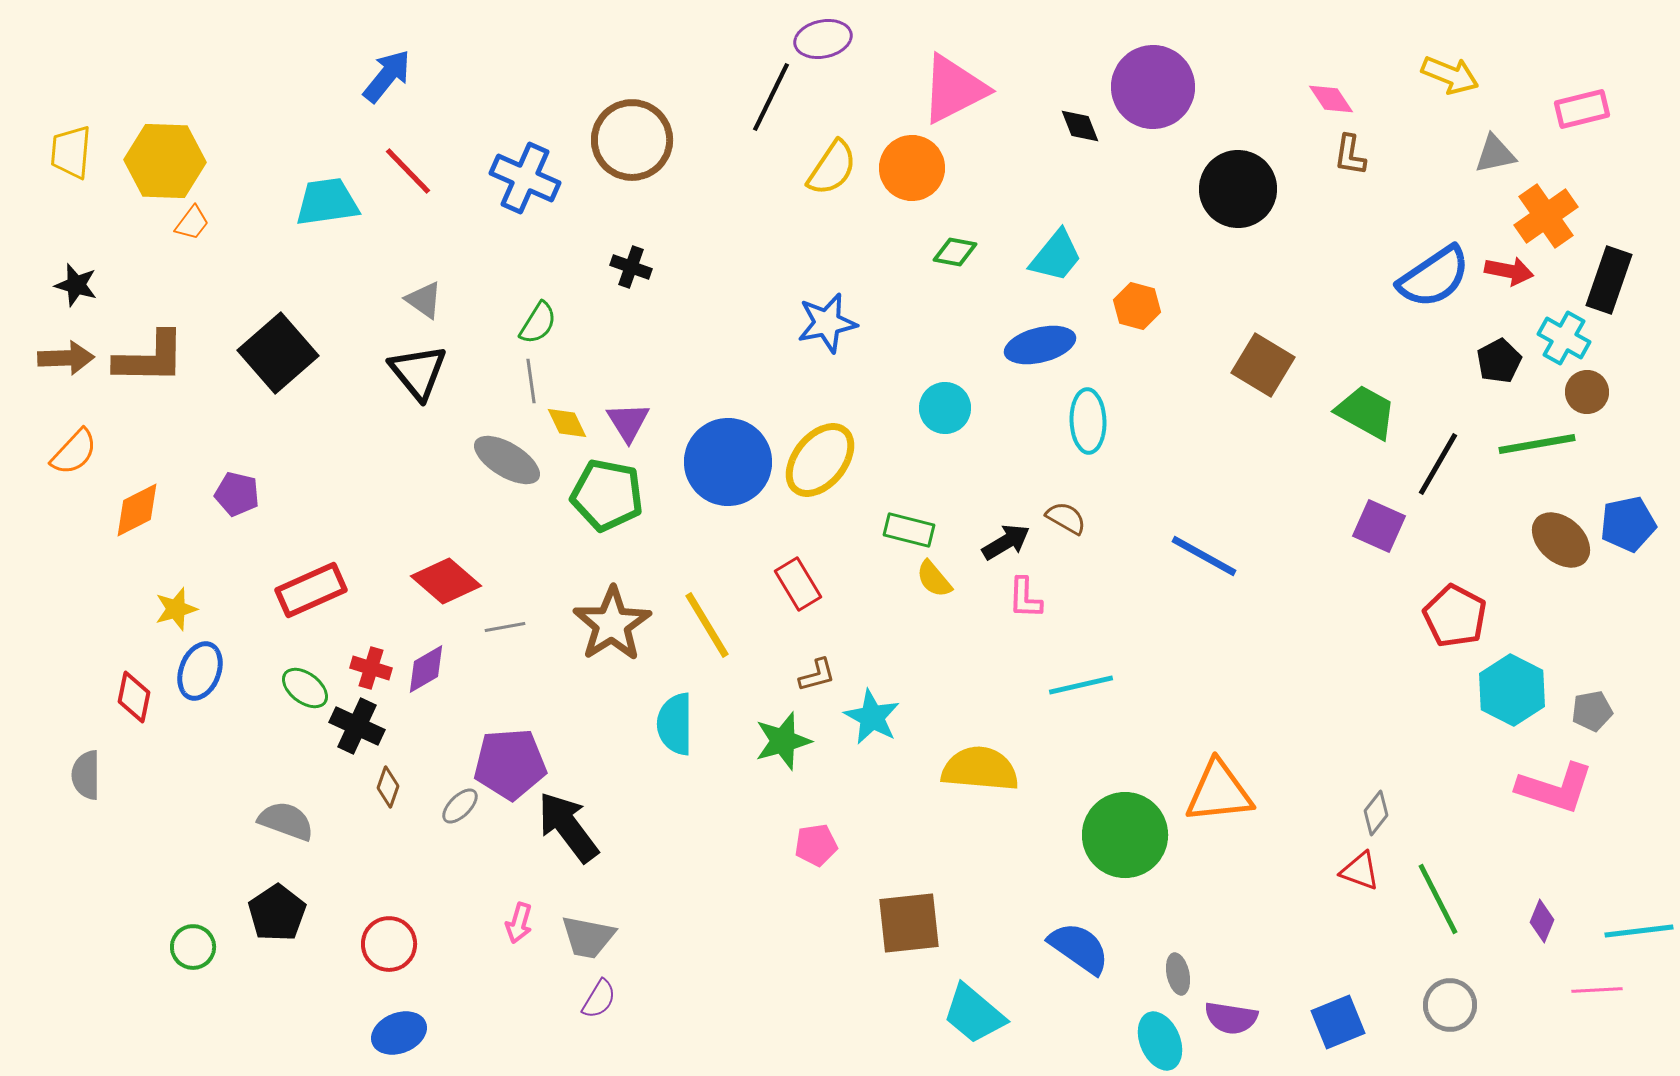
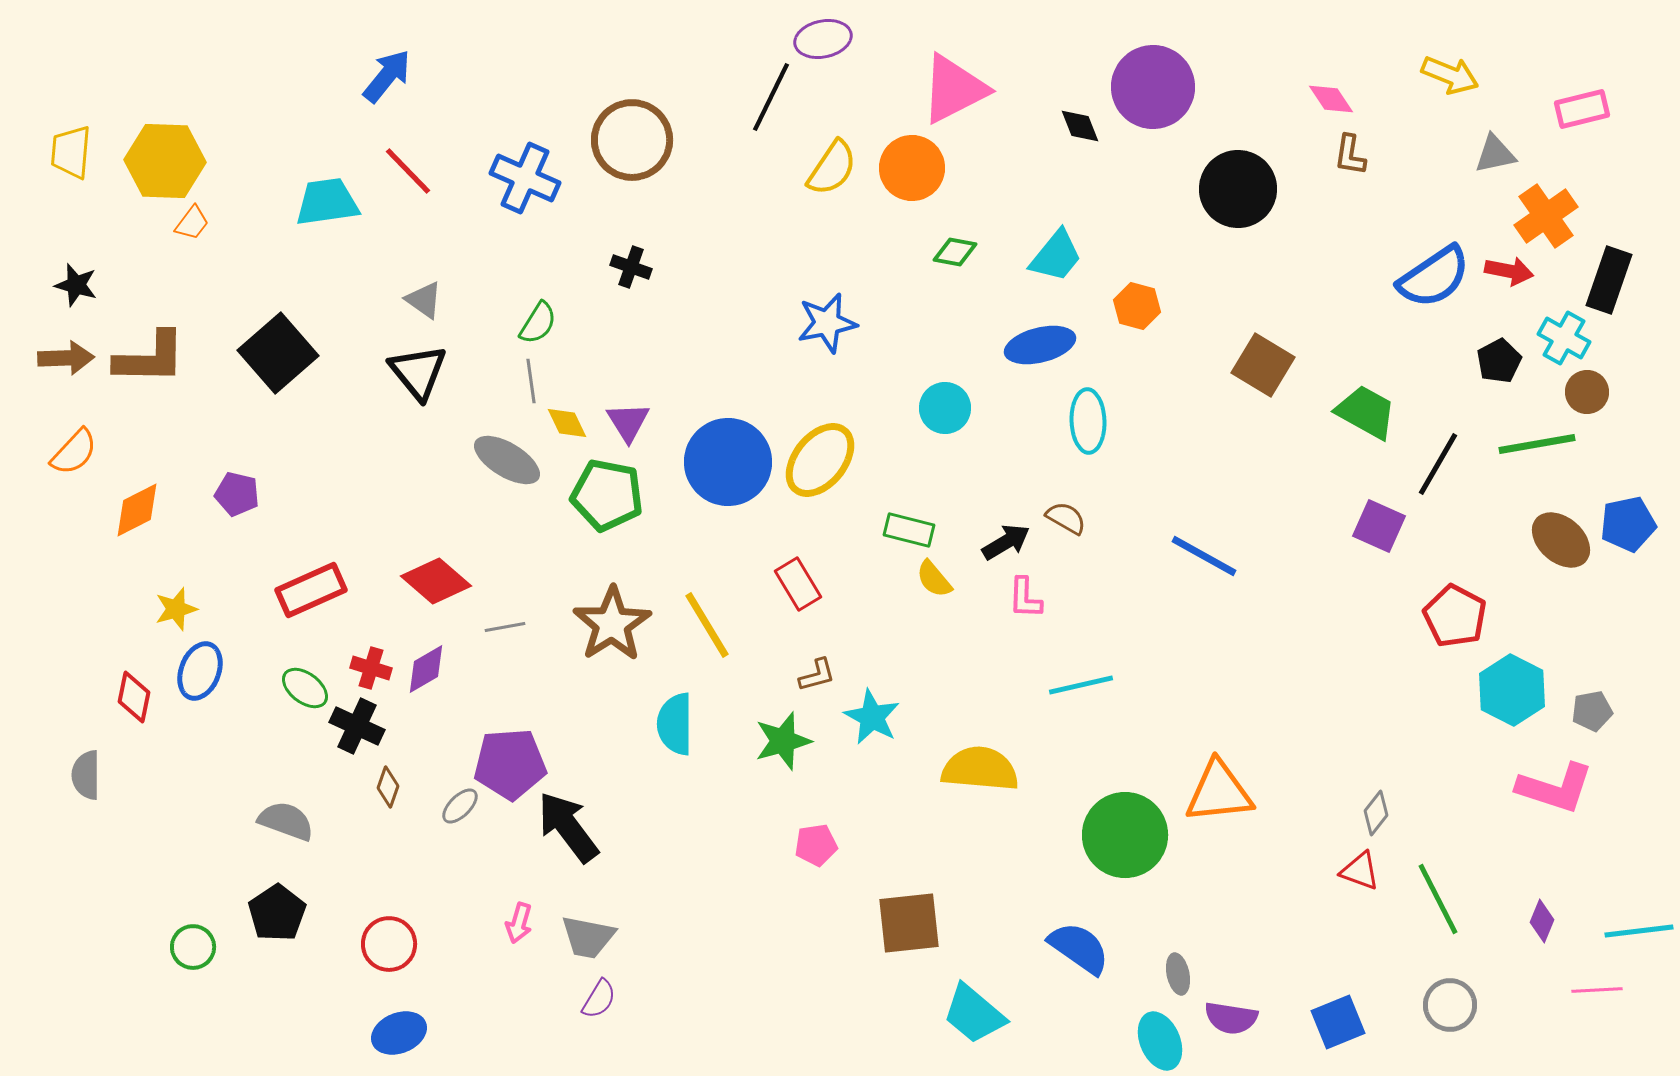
red diamond at (446, 581): moved 10 px left
